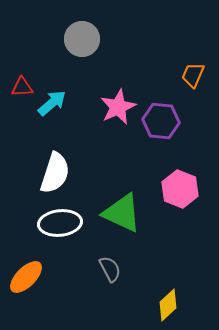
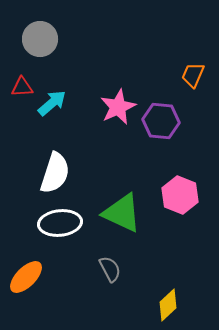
gray circle: moved 42 px left
pink hexagon: moved 6 px down
